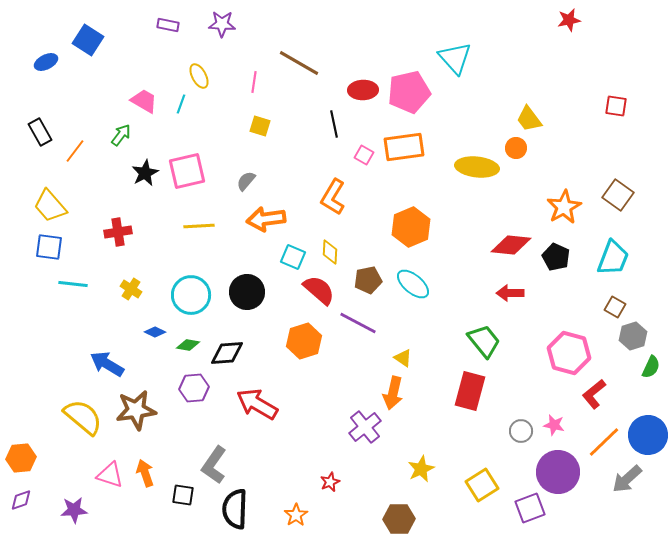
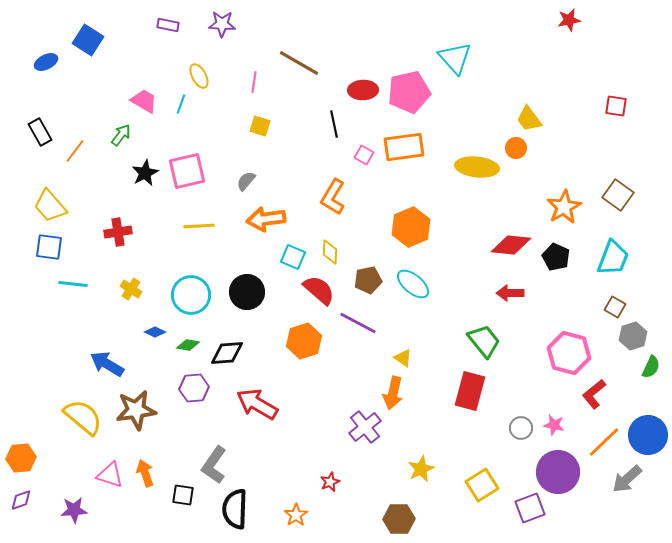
gray circle at (521, 431): moved 3 px up
